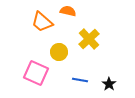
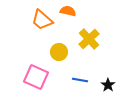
orange trapezoid: moved 2 px up
pink square: moved 4 px down
black star: moved 1 px left, 1 px down
